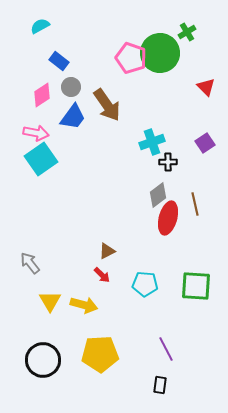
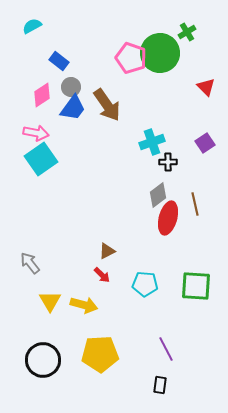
cyan semicircle: moved 8 px left
blue trapezoid: moved 9 px up
